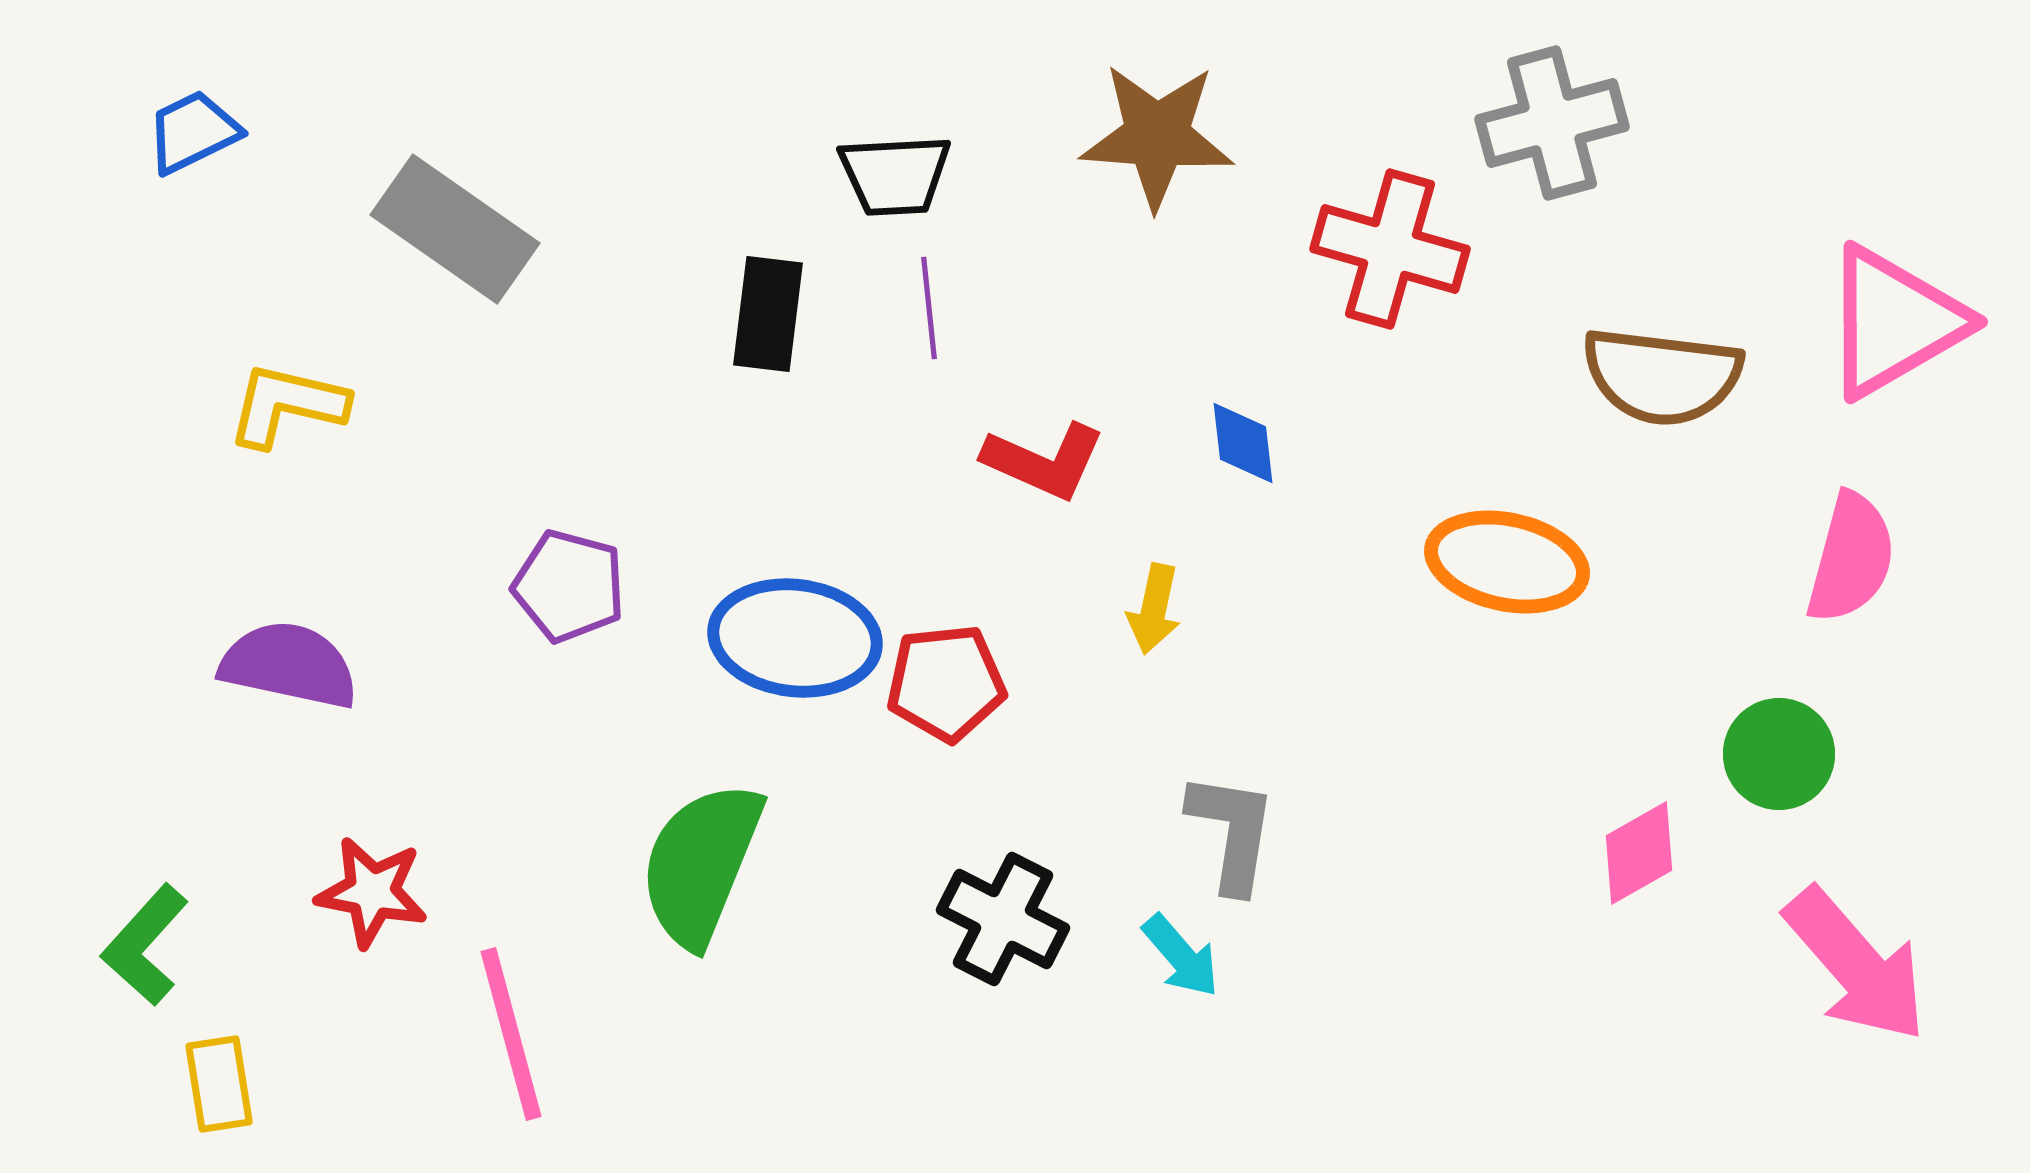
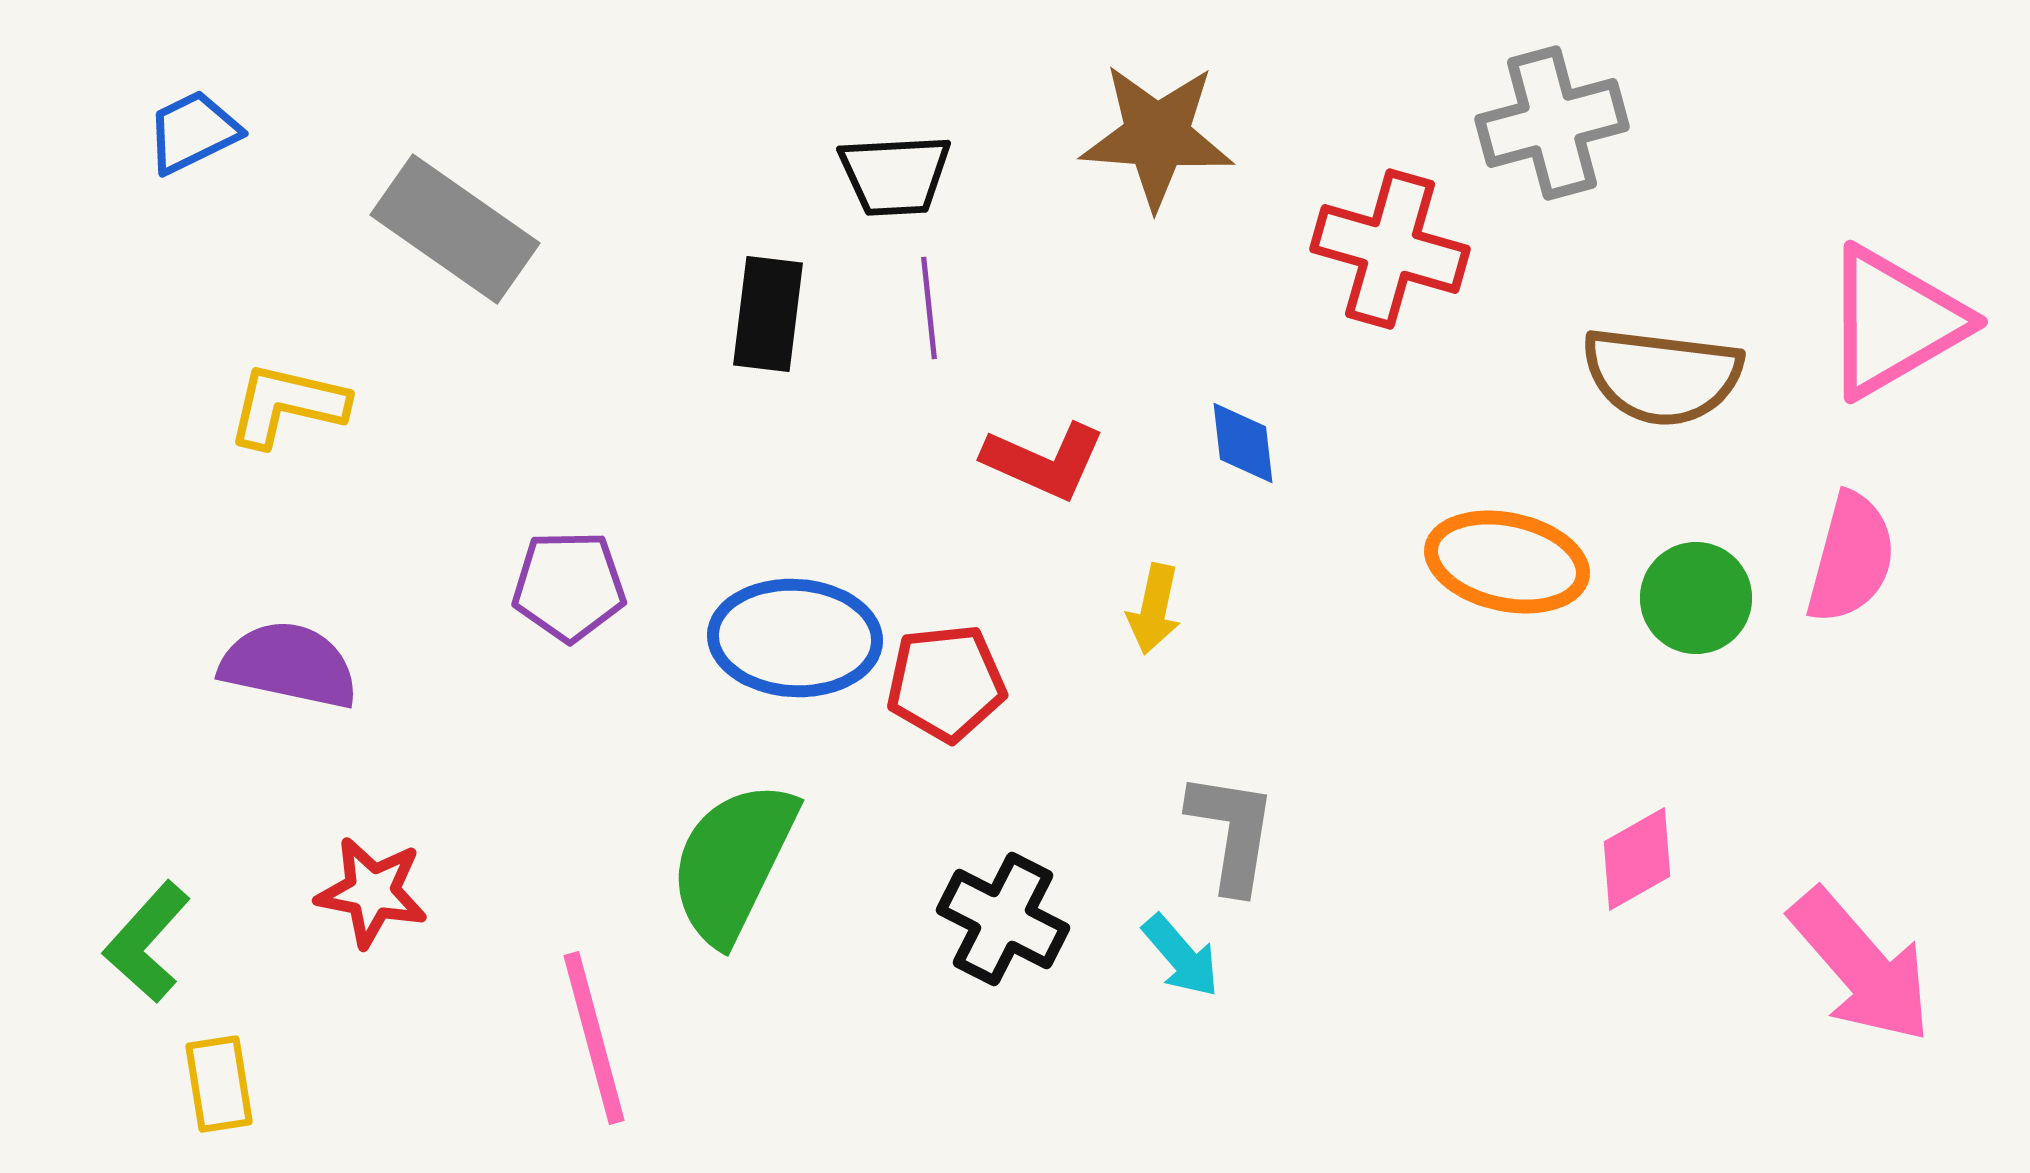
purple pentagon: rotated 16 degrees counterclockwise
blue ellipse: rotated 4 degrees counterclockwise
green circle: moved 83 px left, 156 px up
pink diamond: moved 2 px left, 6 px down
green semicircle: moved 32 px right, 2 px up; rotated 4 degrees clockwise
green L-shape: moved 2 px right, 3 px up
pink arrow: moved 5 px right, 1 px down
pink line: moved 83 px right, 4 px down
